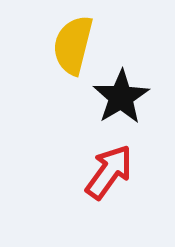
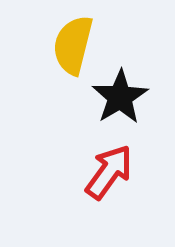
black star: moved 1 px left
